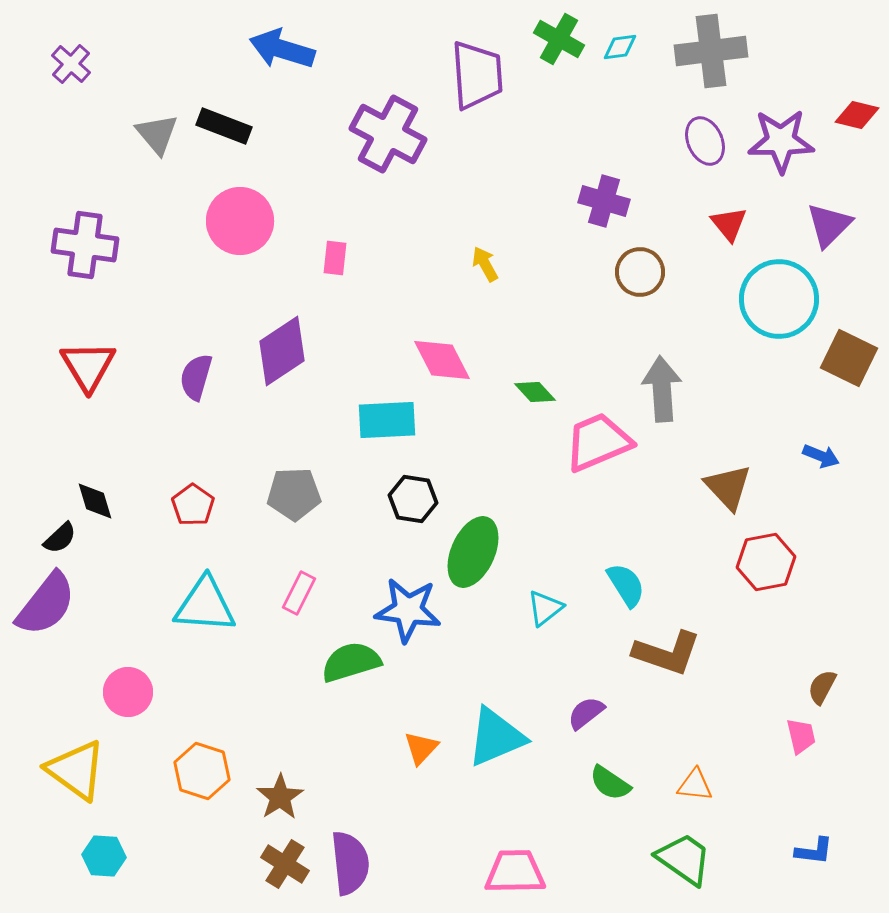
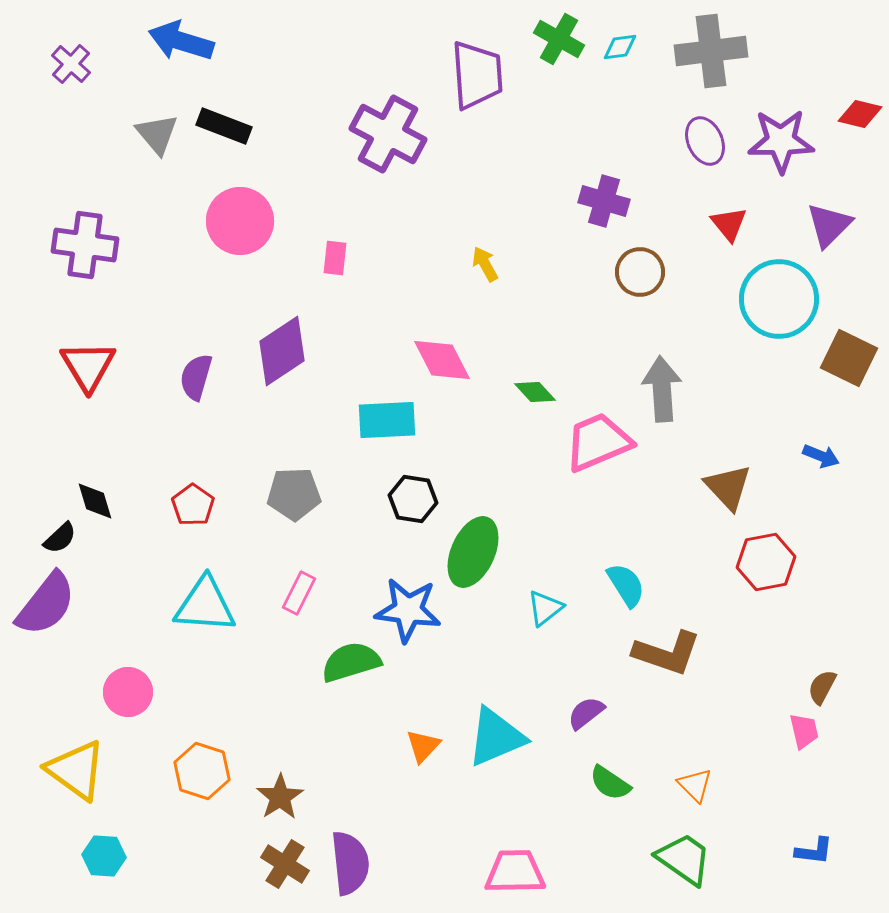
blue arrow at (282, 49): moved 101 px left, 8 px up
red diamond at (857, 115): moved 3 px right, 1 px up
pink trapezoid at (801, 736): moved 3 px right, 5 px up
orange triangle at (421, 748): moved 2 px right, 2 px up
orange triangle at (695, 785): rotated 39 degrees clockwise
